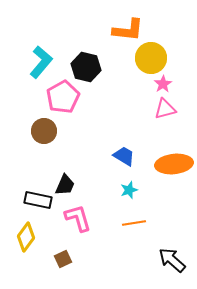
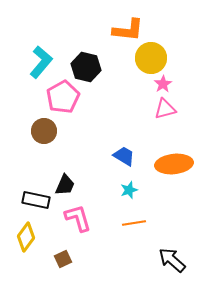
black rectangle: moved 2 px left
